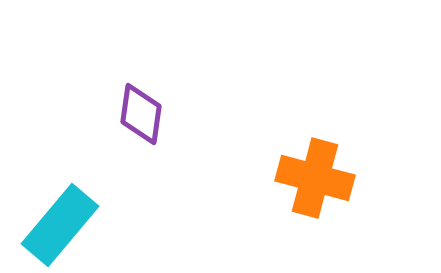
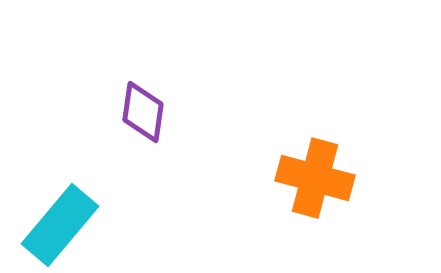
purple diamond: moved 2 px right, 2 px up
